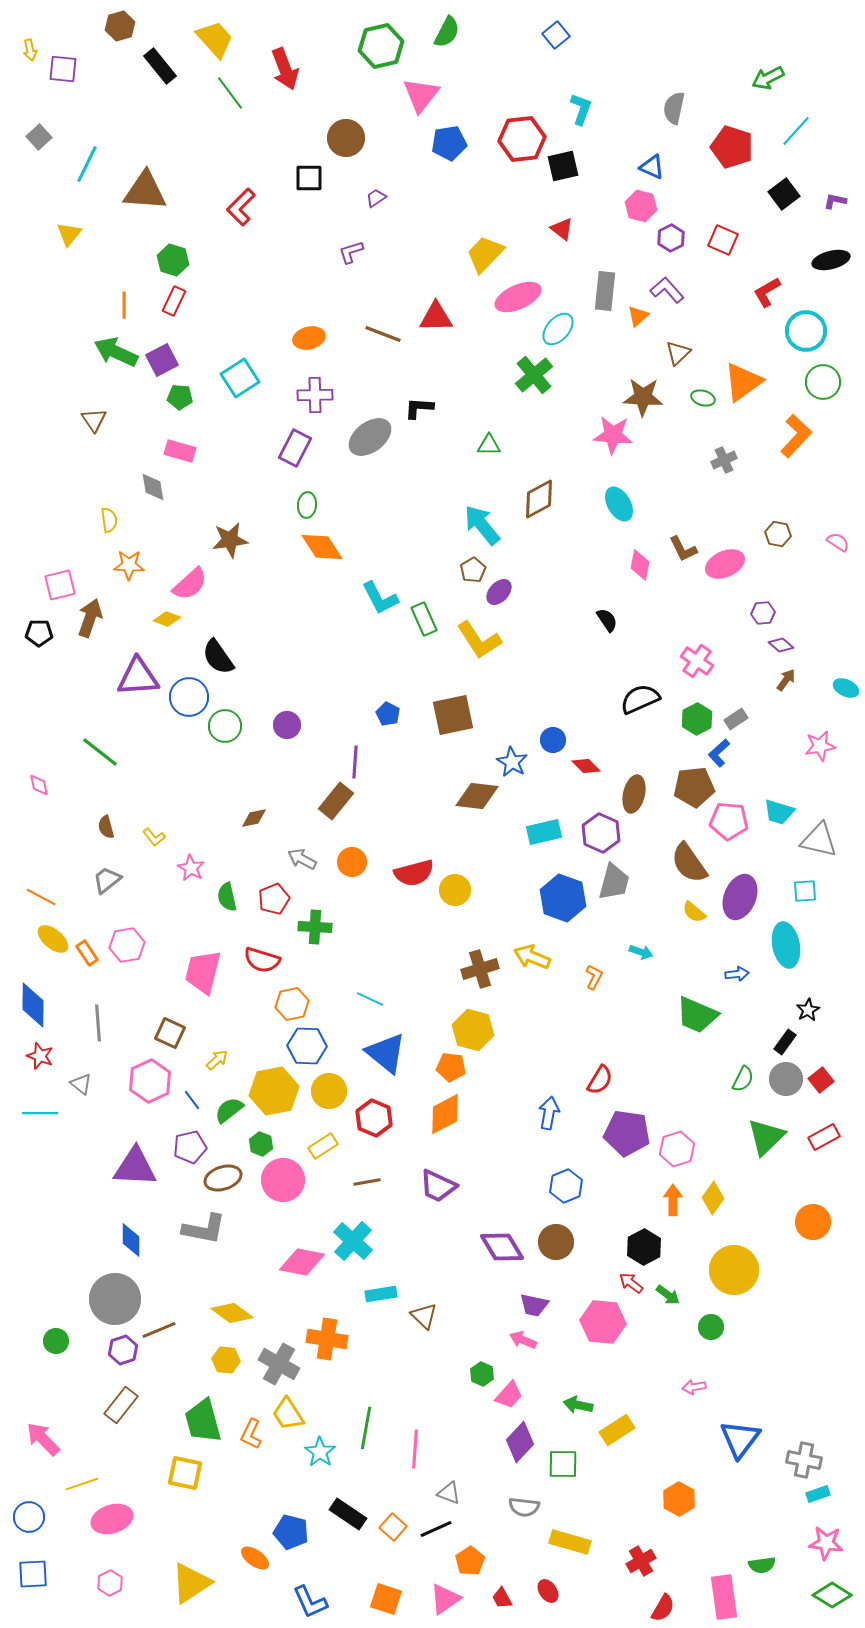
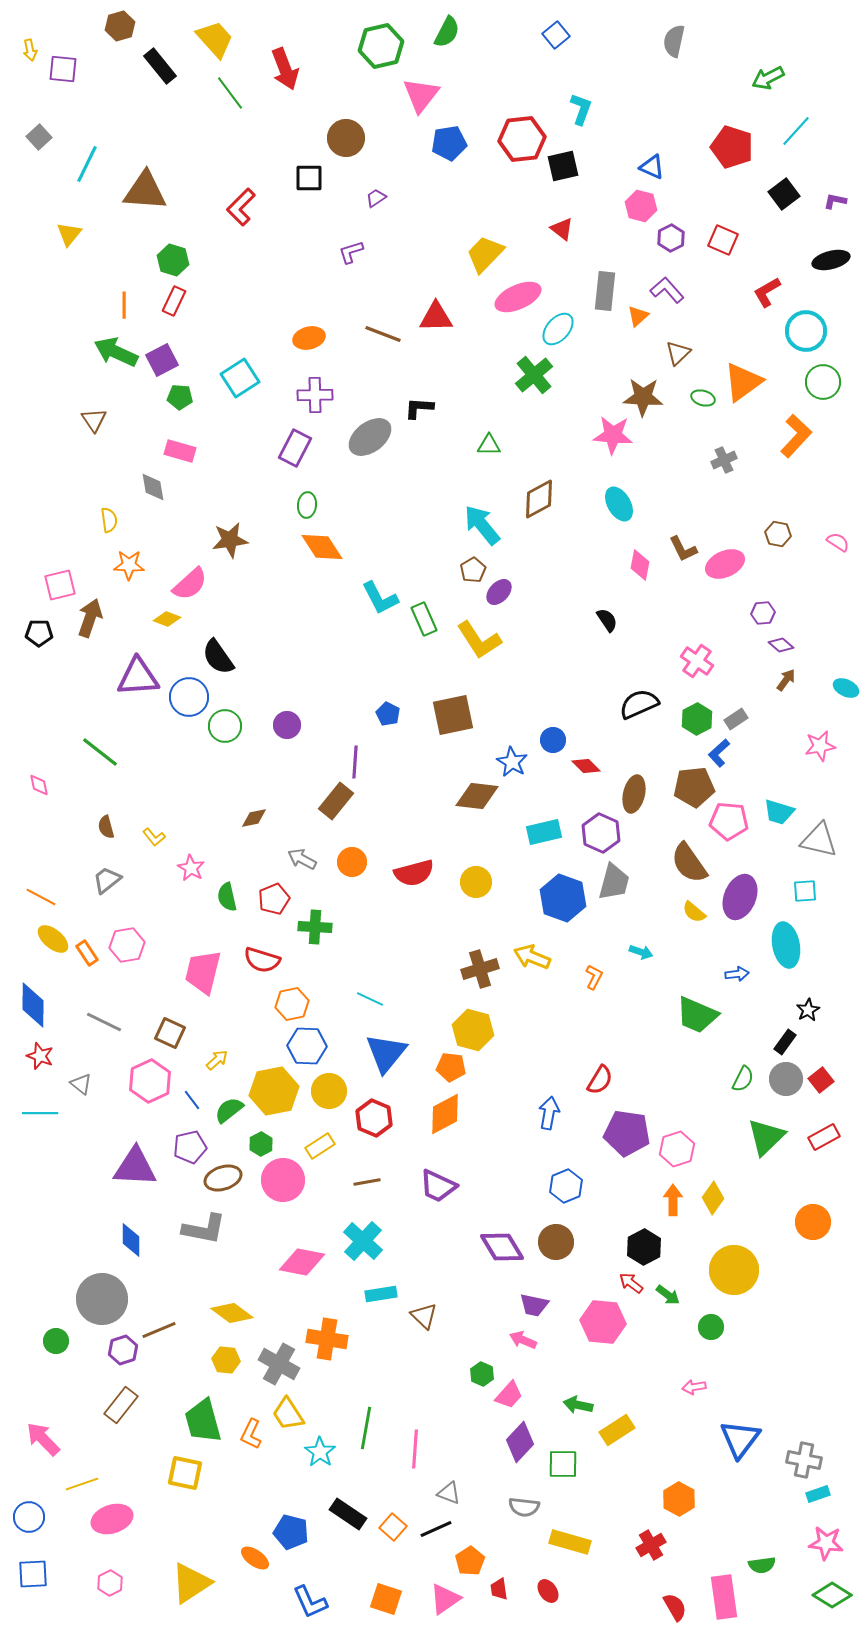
gray semicircle at (674, 108): moved 67 px up
black semicircle at (640, 699): moved 1 px left, 5 px down
yellow circle at (455, 890): moved 21 px right, 8 px up
gray line at (98, 1023): moved 6 px right, 1 px up; rotated 60 degrees counterclockwise
blue triangle at (386, 1053): rotated 30 degrees clockwise
green hexagon at (261, 1144): rotated 10 degrees clockwise
yellow rectangle at (323, 1146): moved 3 px left
cyan cross at (353, 1241): moved 10 px right
gray circle at (115, 1299): moved 13 px left
red cross at (641, 1561): moved 10 px right, 16 px up
red trapezoid at (502, 1598): moved 3 px left, 9 px up; rotated 20 degrees clockwise
red semicircle at (663, 1608): moved 12 px right, 1 px up; rotated 60 degrees counterclockwise
